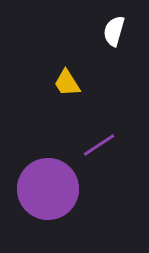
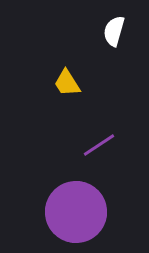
purple circle: moved 28 px right, 23 px down
